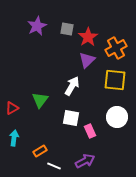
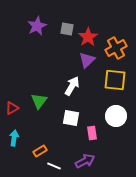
green triangle: moved 1 px left, 1 px down
white circle: moved 1 px left, 1 px up
pink rectangle: moved 2 px right, 2 px down; rotated 16 degrees clockwise
